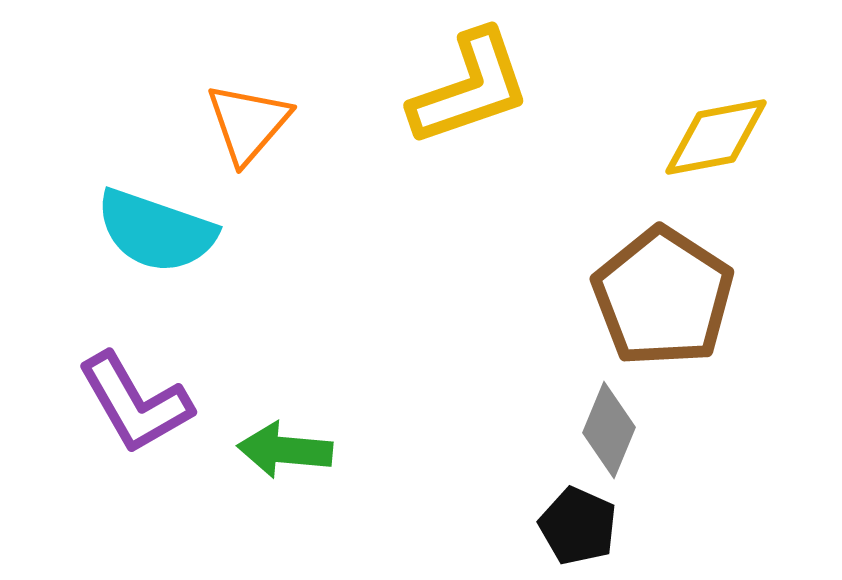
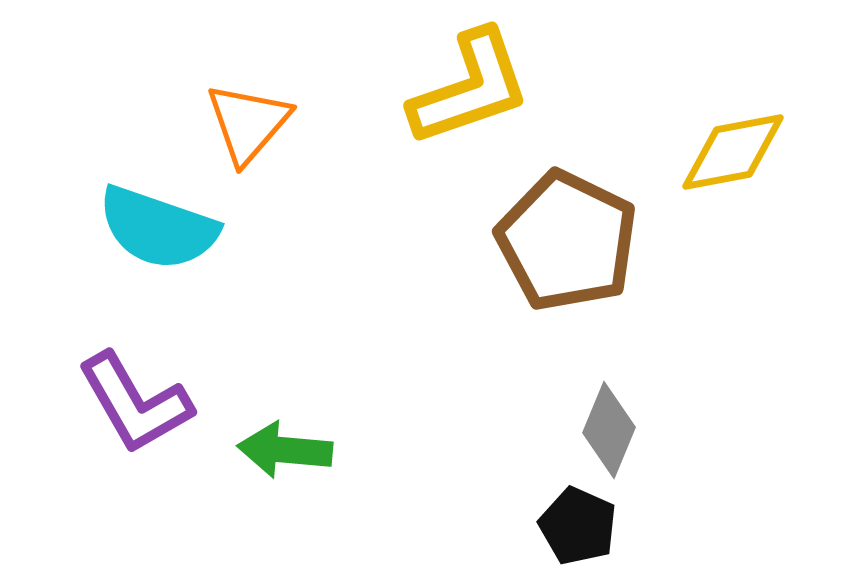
yellow diamond: moved 17 px right, 15 px down
cyan semicircle: moved 2 px right, 3 px up
brown pentagon: moved 96 px left, 56 px up; rotated 7 degrees counterclockwise
